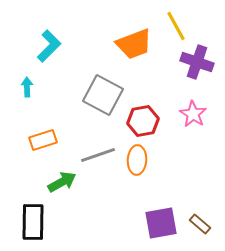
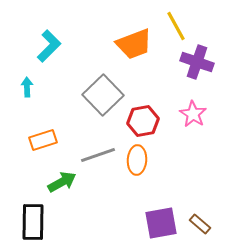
gray square: rotated 18 degrees clockwise
